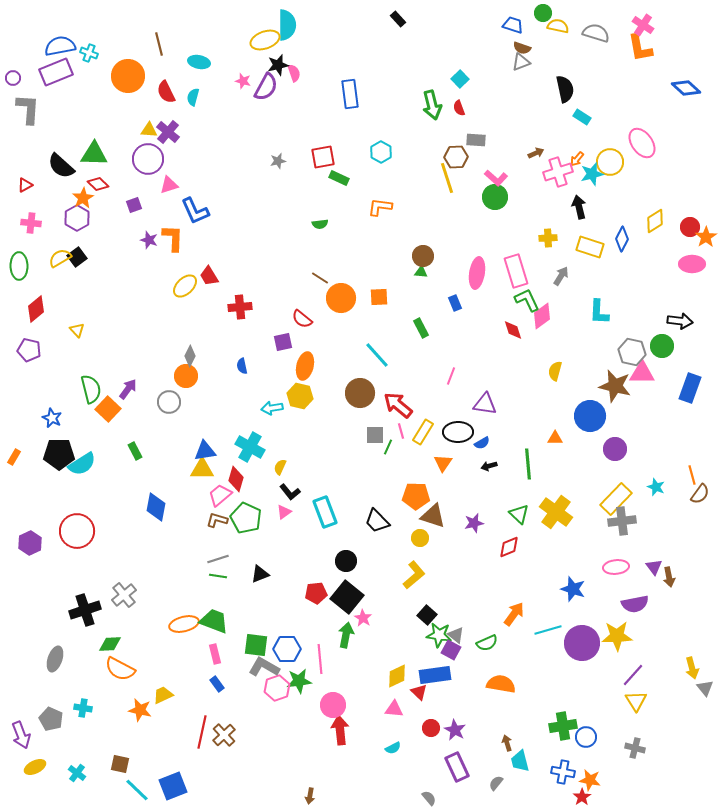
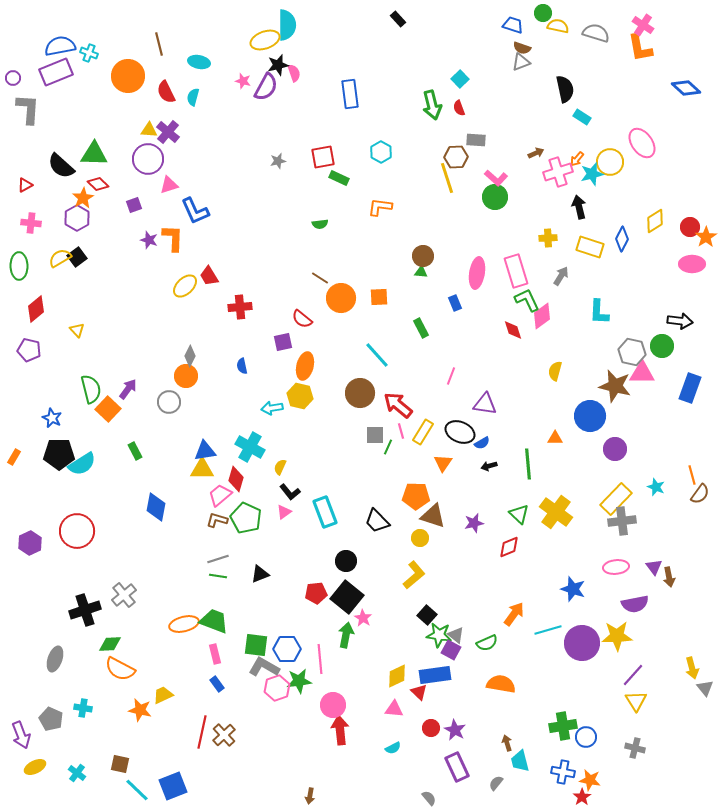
black ellipse at (458, 432): moved 2 px right; rotated 24 degrees clockwise
